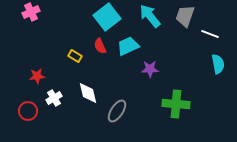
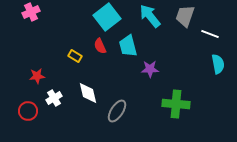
cyan trapezoid: rotated 80 degrees counterclockwise
